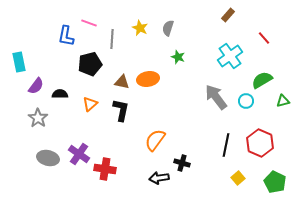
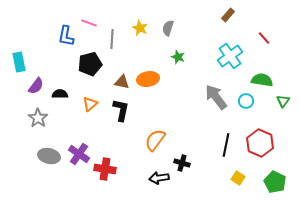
green semicircle: rotated 40 degrees clockwise
green triangle: rotated 40 degrees counterclockwise
gray ellipse: moved 1 px right, 2 px up
yellow square: rotated 16 degrees counterclockwise
